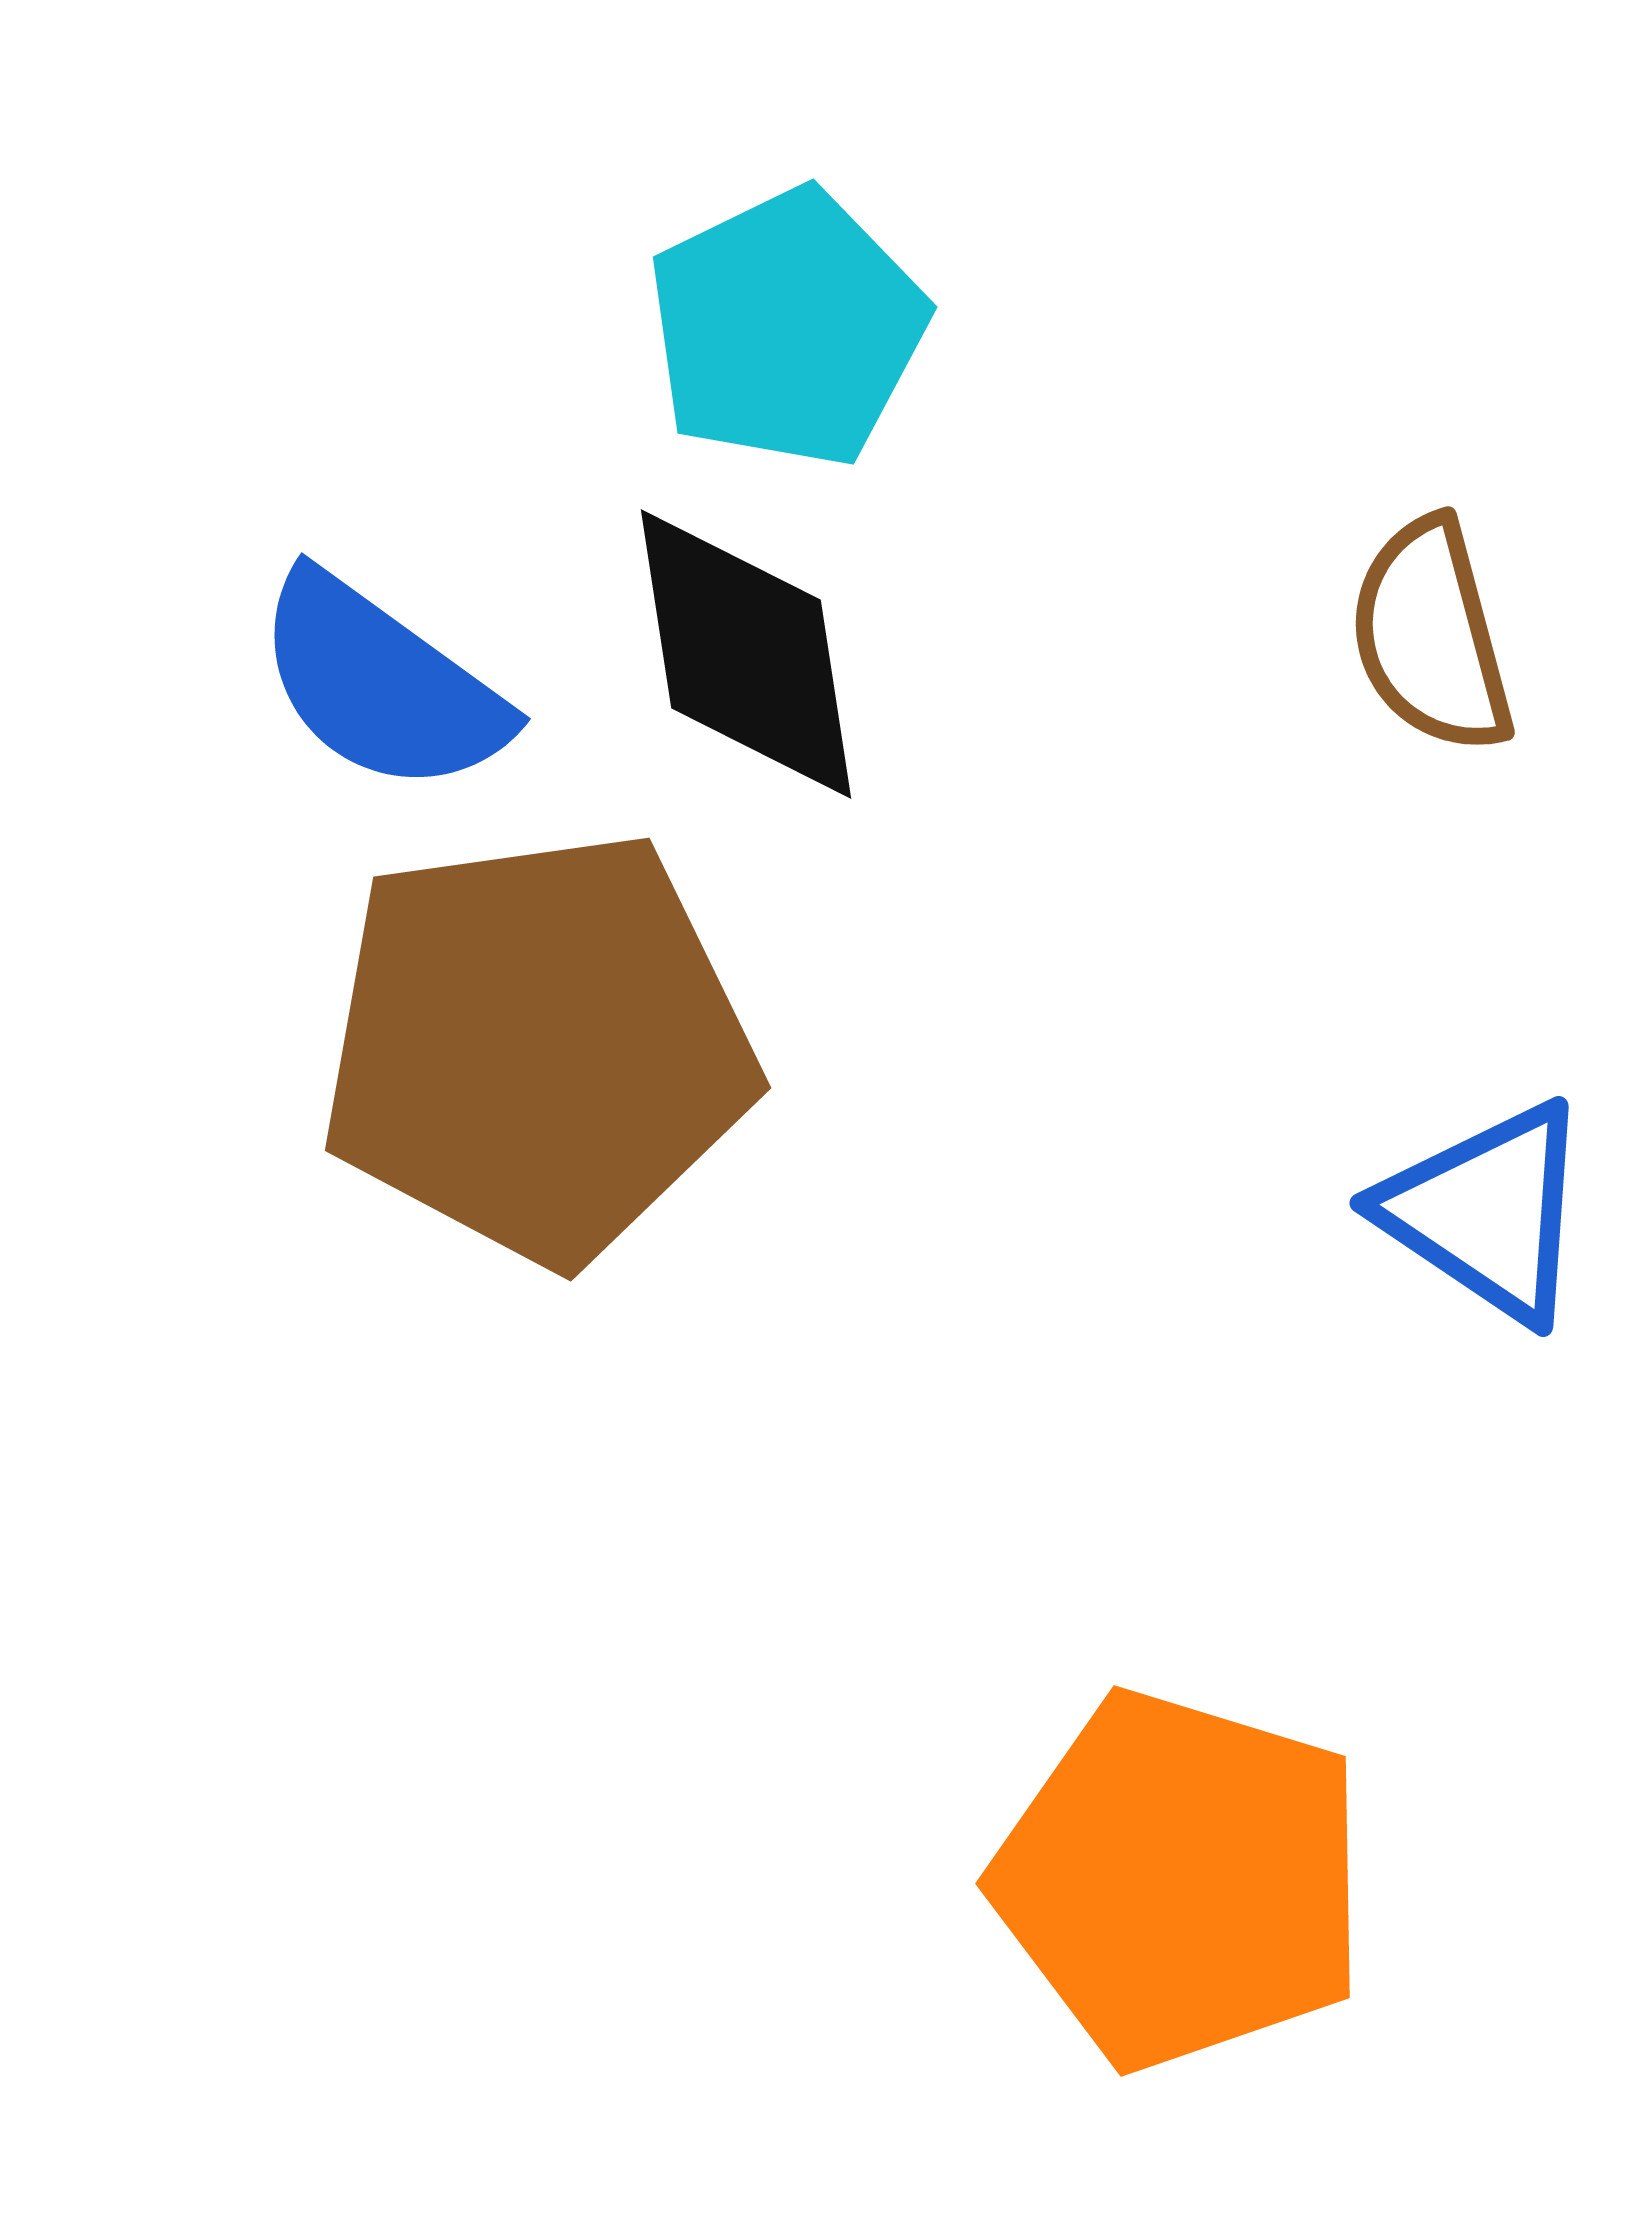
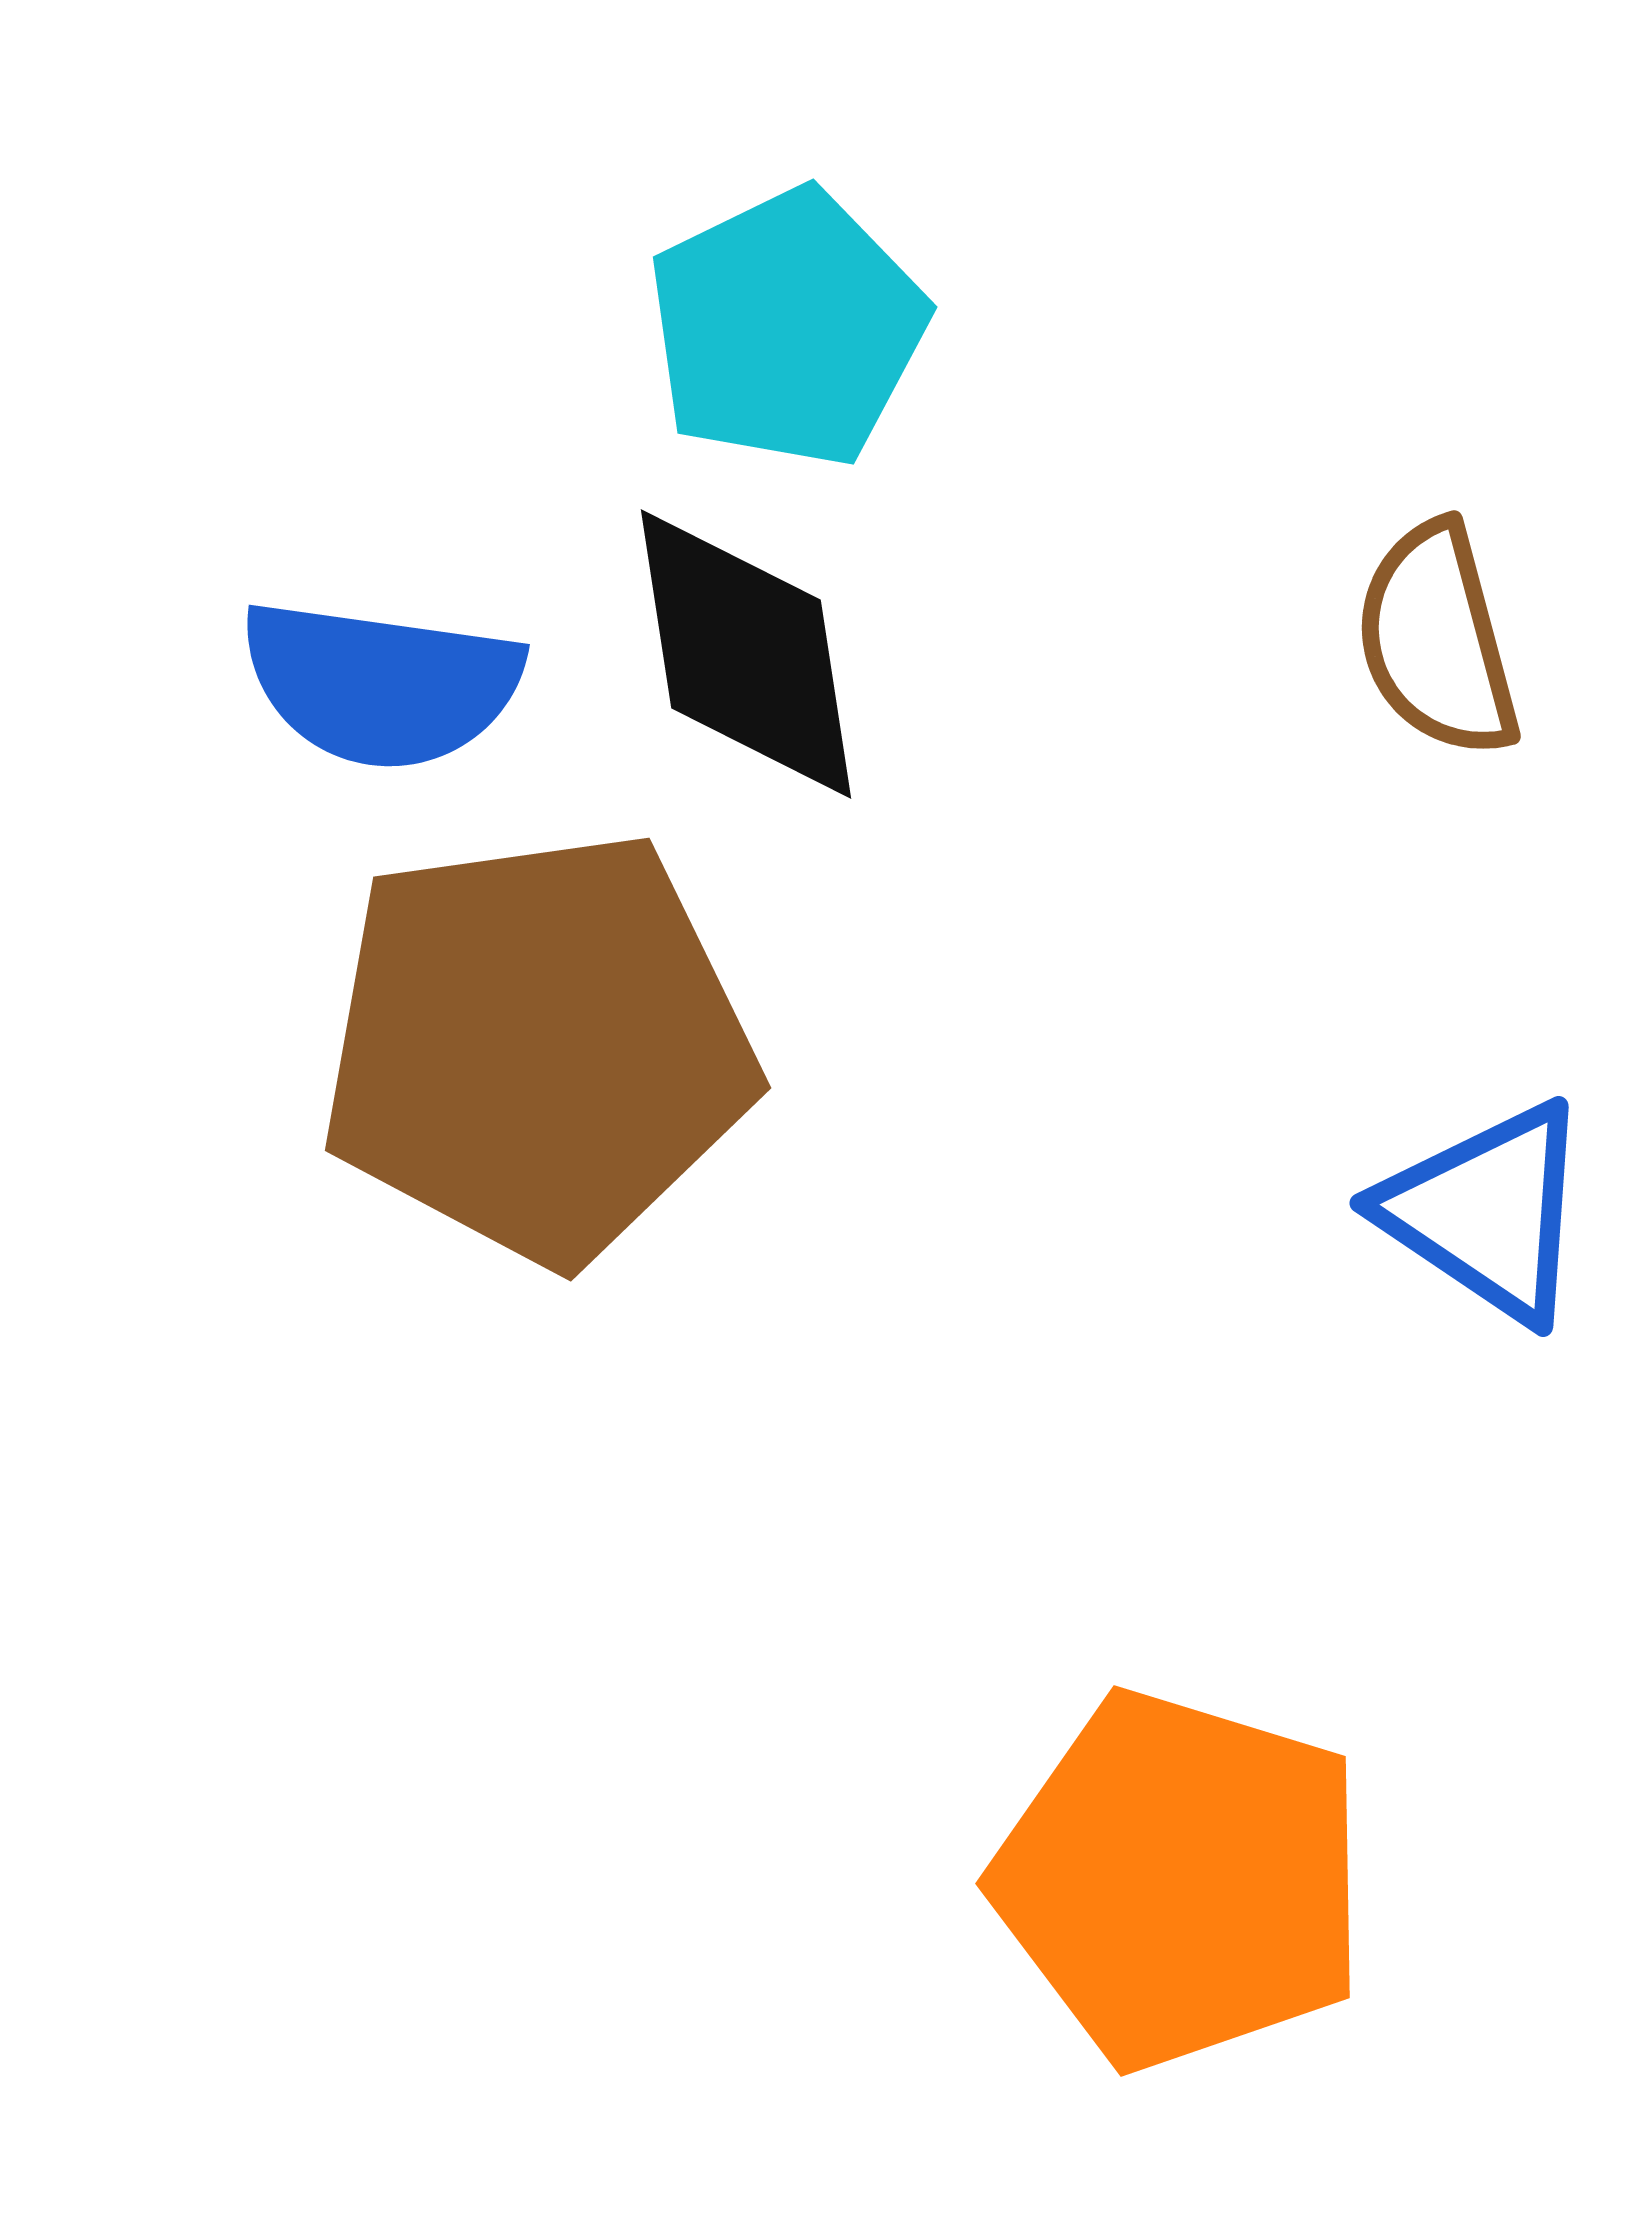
brown semicircle: moved 6 px right, 4 px down
blue semicircle: rotated 28 degrees counterclockwise
